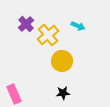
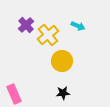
purple cross: moved 1 px down
